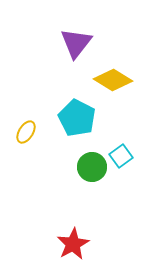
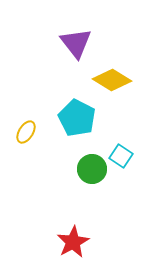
purple triangle: rotated 16 degrees counterclockwise
yellow diamond: moved 1 px left
cyan square: rotated 20 degrees counterclockwise
green circle: moved 2 px down
red star: moved 2 px up
